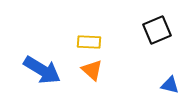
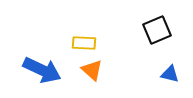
yellow rectangle: moved 5 px left, 1 px down
blue arrow: rotated 6 degrees counterclockwise
blue triangle: moved 11 px up
